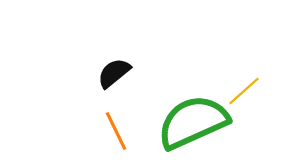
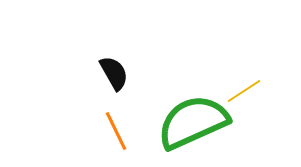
black semicircle: rotated 99 degrees clockwise
yellow line: rotated 9 degrees clockwise
